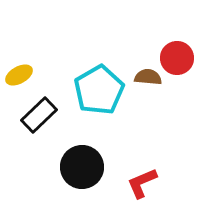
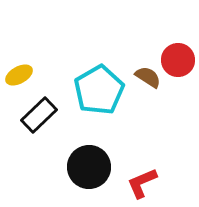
red circle: moved 1 px right, 2 px down
brown semicircle: rotated 28 degrees clockwise
black circle: moved 7 px right
